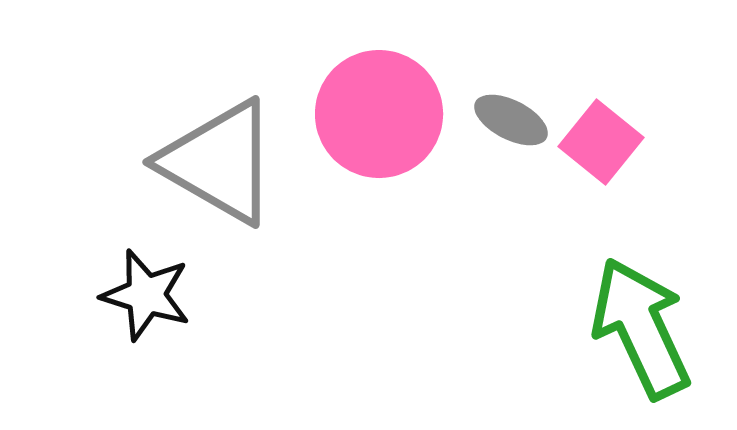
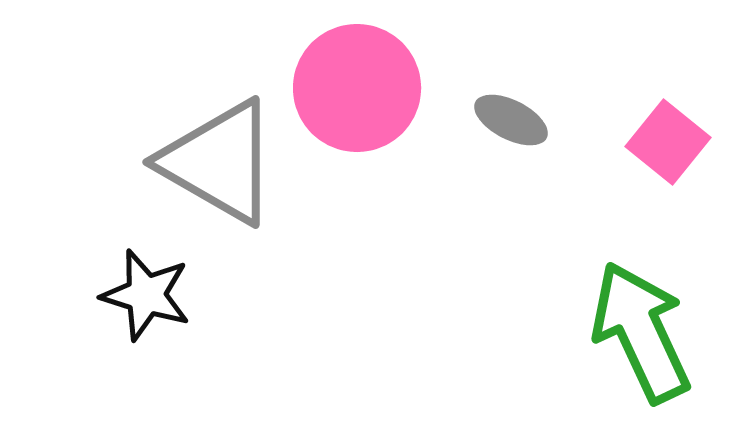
pink circle: moved 22 px left, 26 px up
pink square: moved 67 px right
green arrow: moved 4 px down
